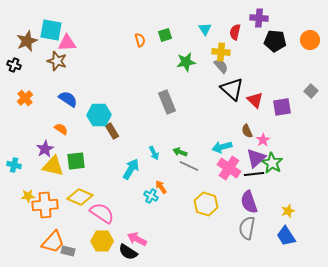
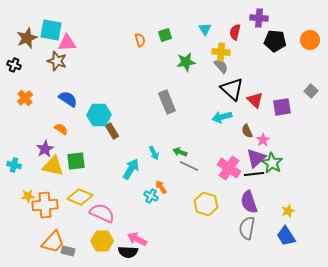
brown star at (27, 41): moved 3 px up
cyan arrow at (222, 147): moved 30 px up
pink semicircle at (102, 213): rotated 10 degrees counterclockwise
black semicircle at (128, 252): rotated 30 degrees counterclockwise
